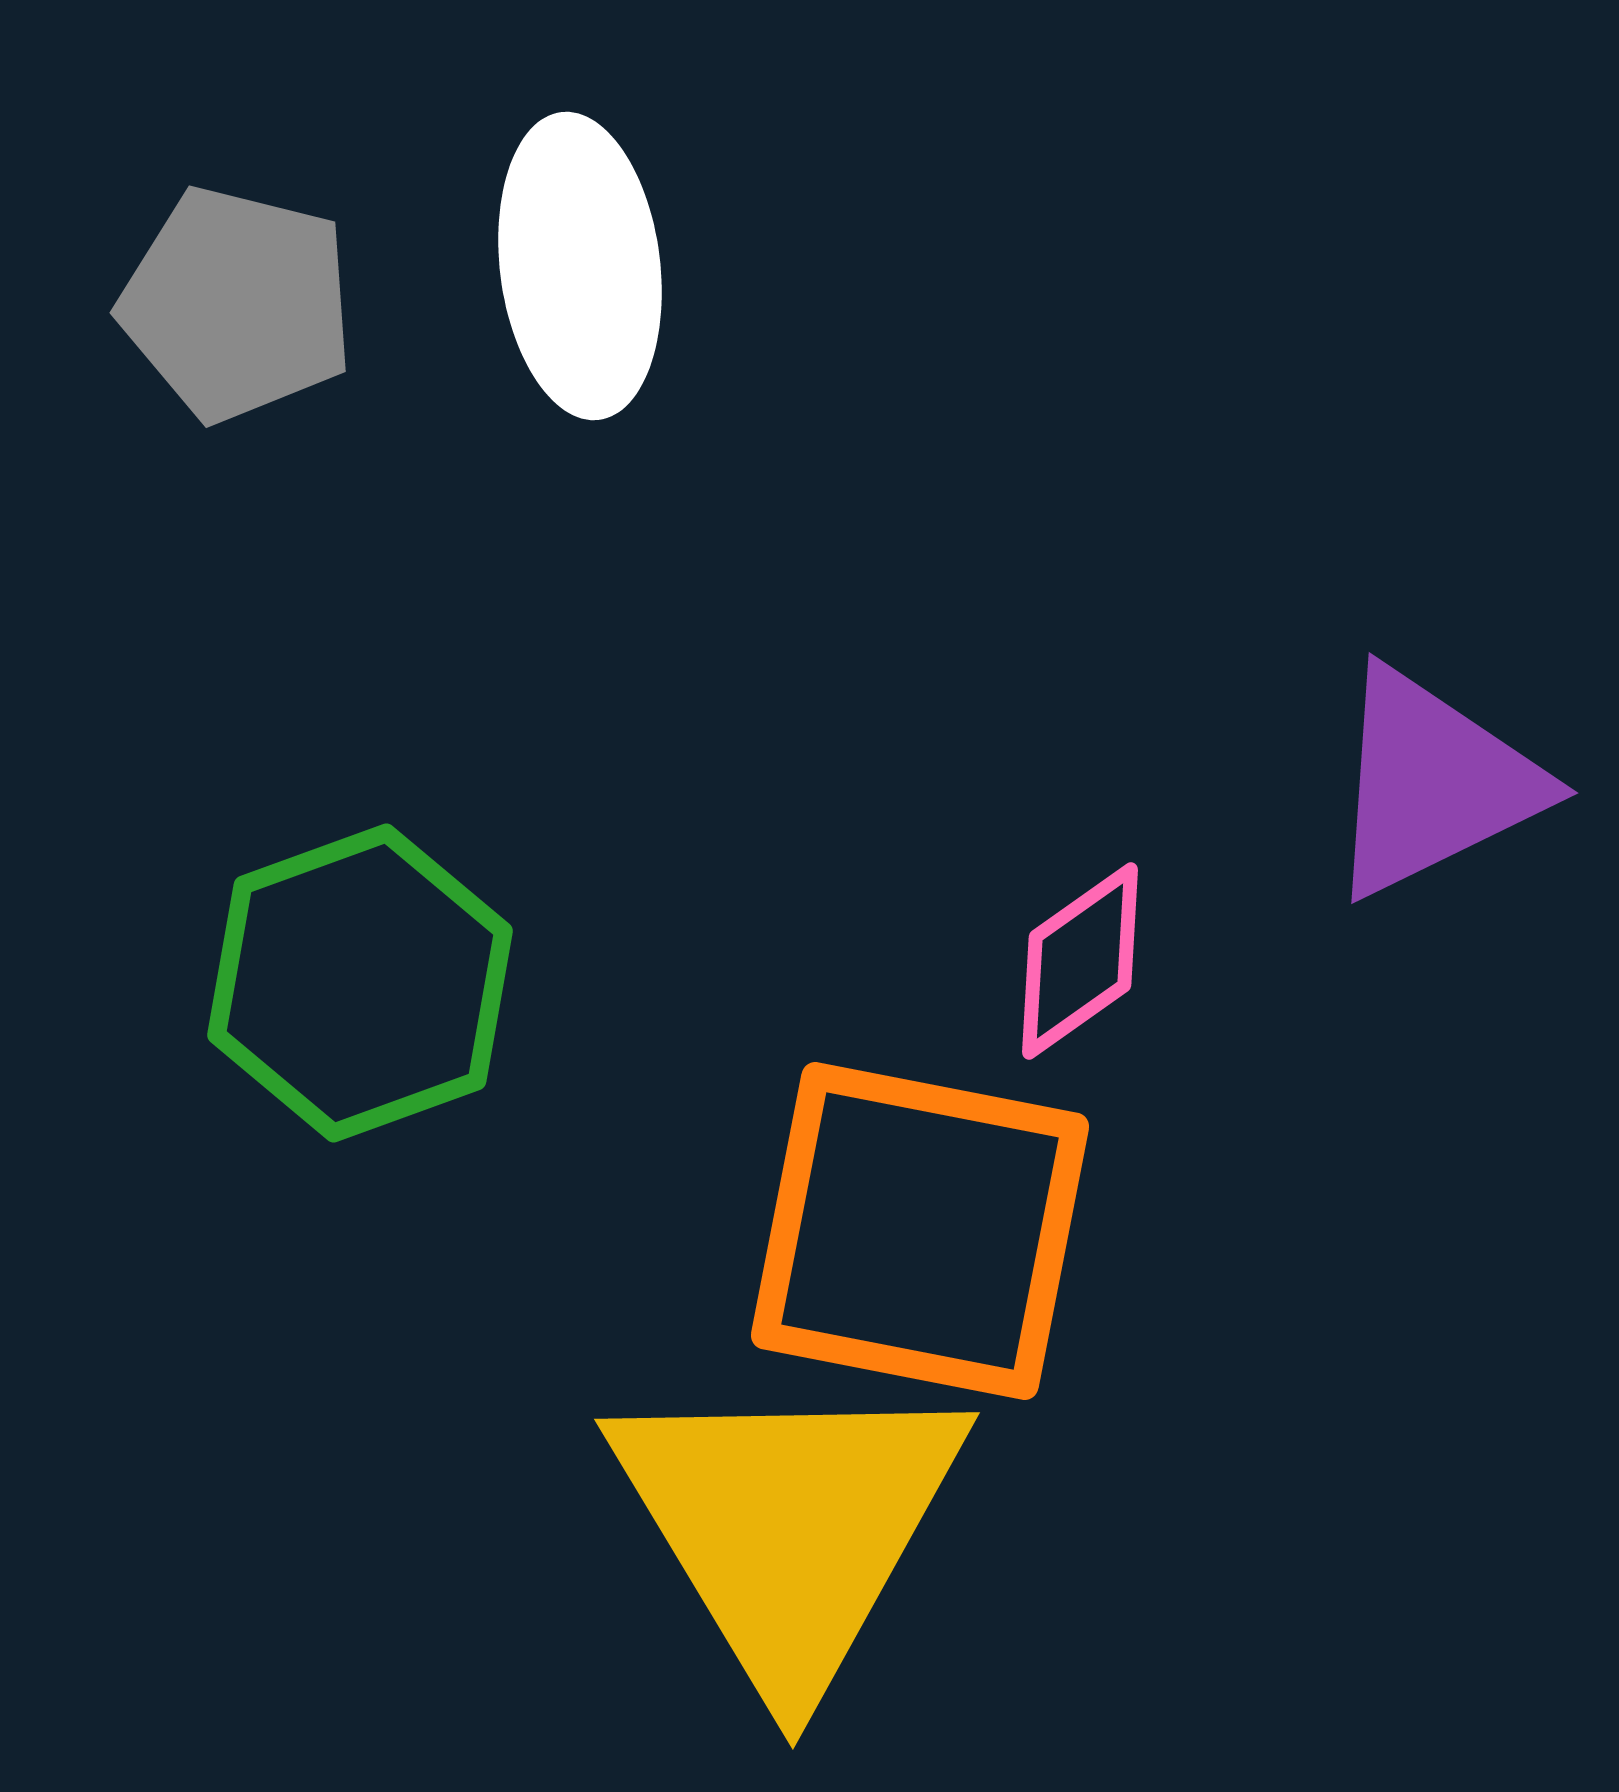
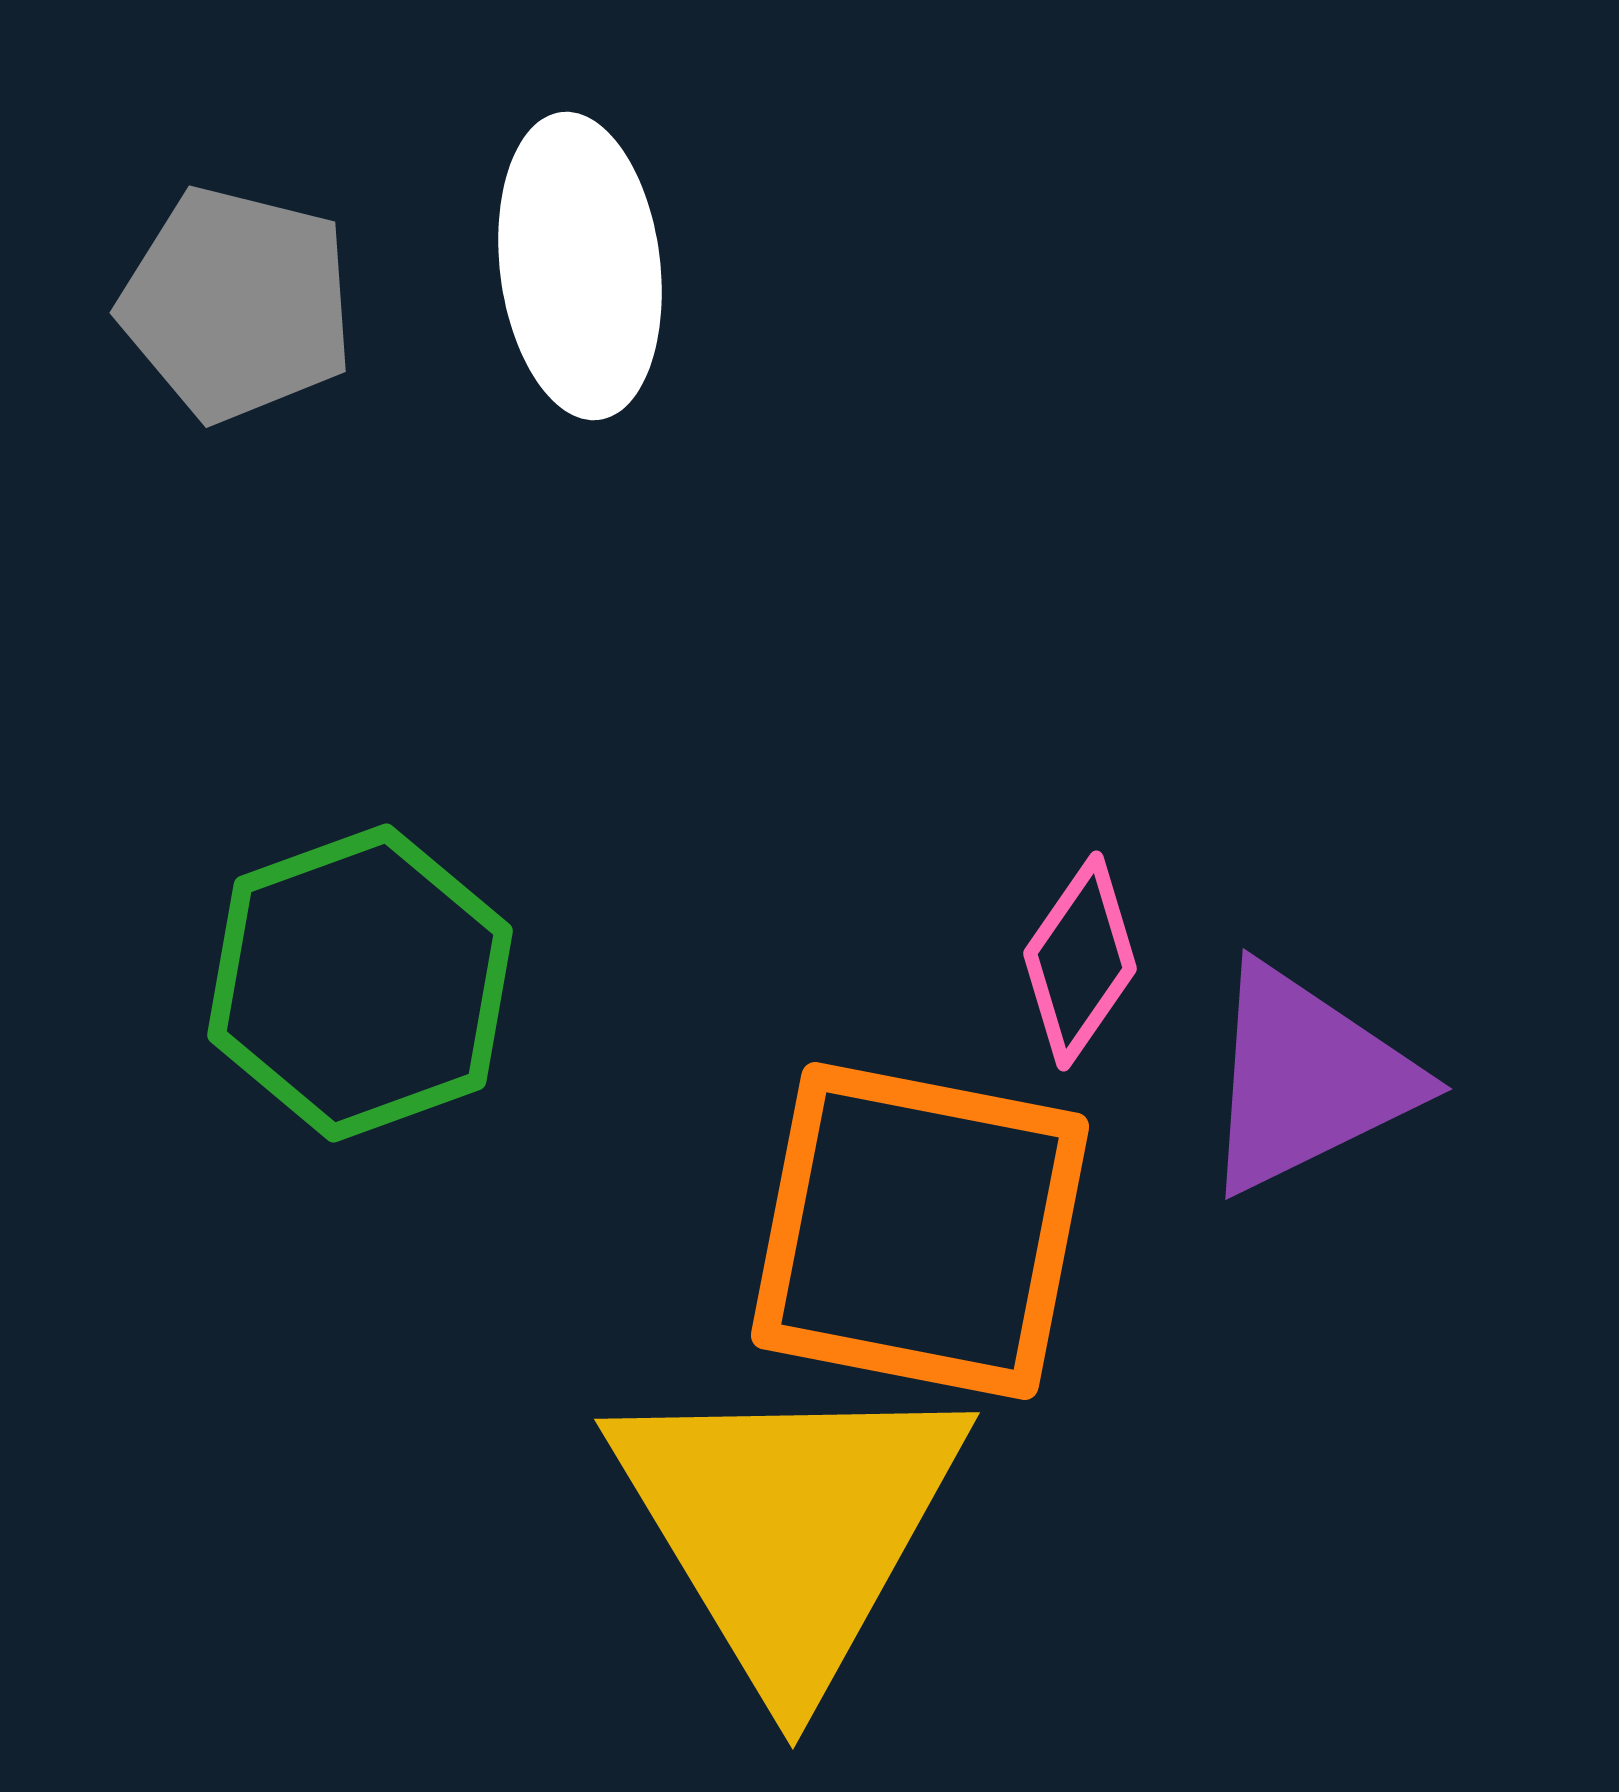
purple triangle: moved 126 px left, 296 px down
pink diamond: rotated 20 degrees counterclockwise
